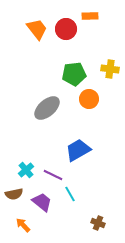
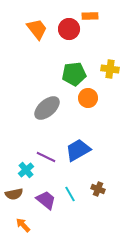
red circle: moved 3 px right
orange circle: moved 1 px left, 1 px up
purple line: moved 7 px left, 18 px up
purple trapezoid: moved 4 px right, 2 px up
brown cross: moved 34 px up
